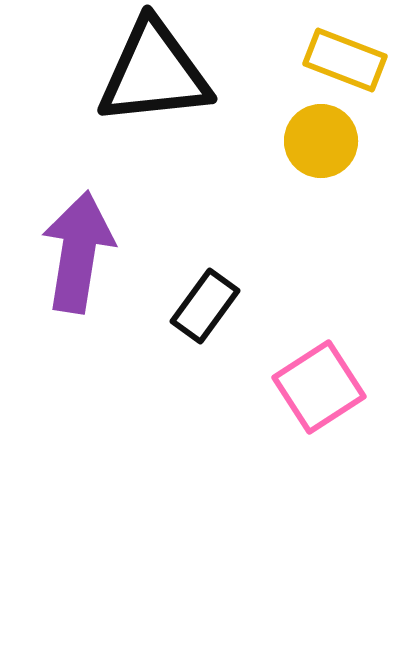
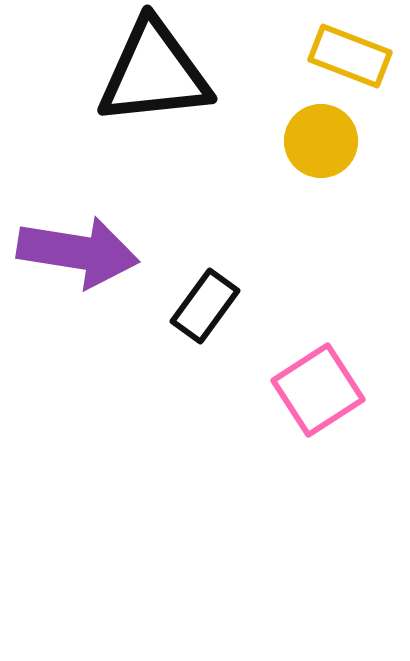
yellow rectangle: moved 5 px right, 4 px up
purple arrow: rotated 90 degrees clockwise
pink square: moved 1 px left, 3 px down
